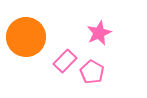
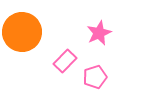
orange circle: moved 4 px left, 5 px up
pink pentagon: moved 3 px right, 5 px down; rotated 25 degrees clockwise
